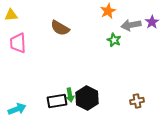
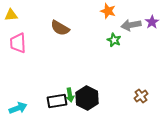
orange star: rotated 28 degrees counterclockwise
brown cross: moved 4 px right, 5 px up; rotated 24 degrees counterclockwise
cyan arrow: moved 1 px right, 1 px up
